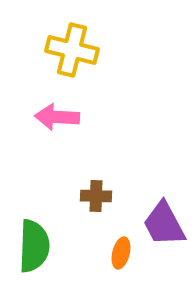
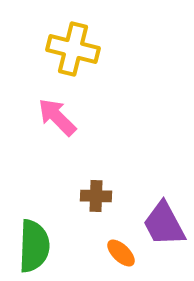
yellow cross: moved 1 px right, 1 px up
pink arrow: rotated 42 degrees clockwise
orange ellipse: rotated 60 degrees counterclockwise
